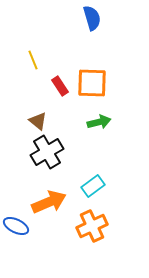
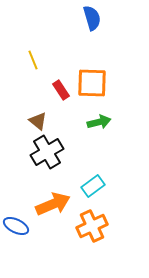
red rectangle: moved 1 px right, 4 px down
orange arrow: moved 4 px right, 2 px down
